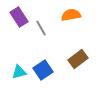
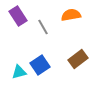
purple rectangle: moved 1 px left, 1 px up
gray line: moved 2 px right, 1 px up
blue square: moved 3 px left, 5 px up
